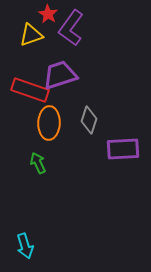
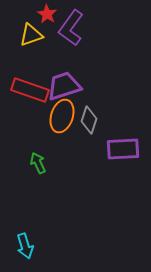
red star: moved 1 px left
purple trapezoid: moved 4 px right, 11 px down
orange ellipse: moved 13 px right, 7 px up; rotated 16 degrees clockwise
